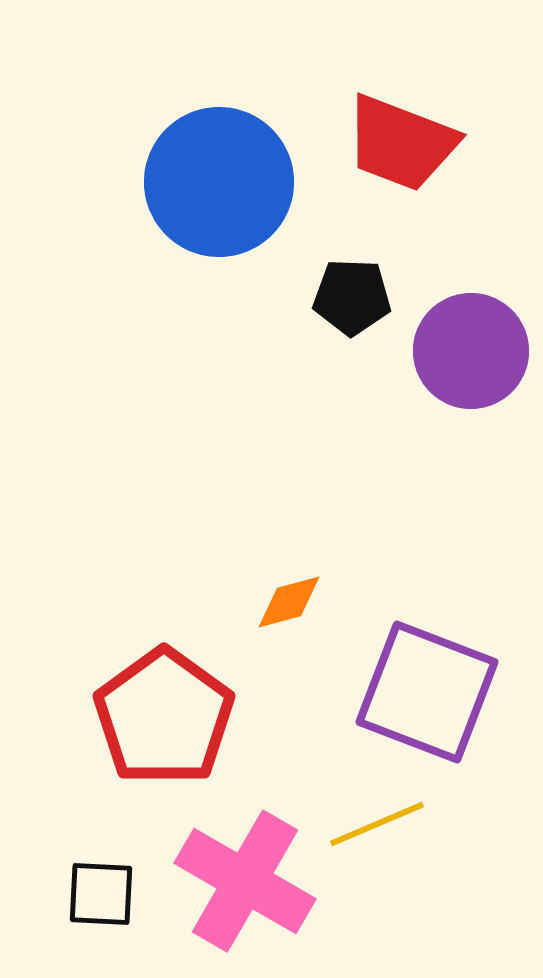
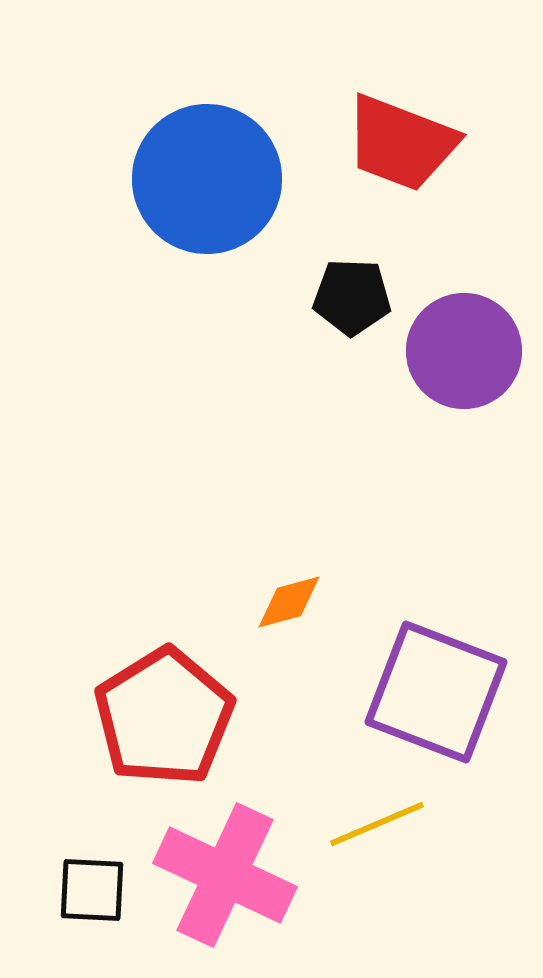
blue circle: moved 12 px left, 3 px up
purple circle: moved 7 px left
purple square: moved 9 px right
red pentagon: rotated 4 degrees clockwise
pink cross: moved 20 px left, 6 px up; rotated 5 degrees counterclockwise
black square: moved 9 px left, 4 px up
